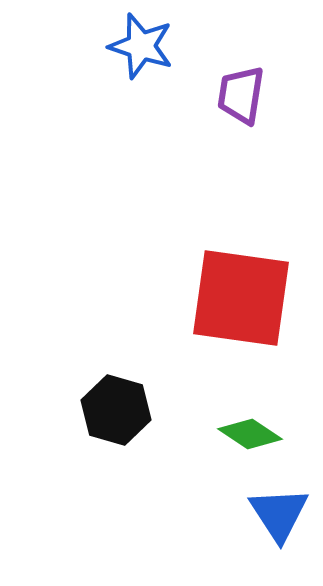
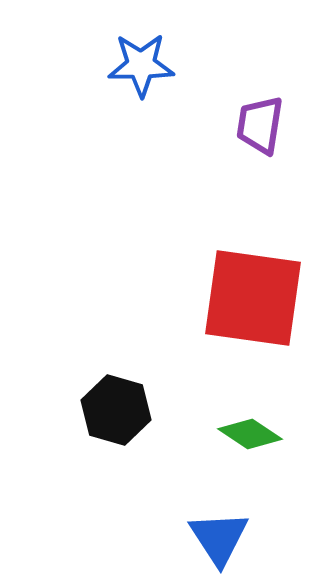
blue star: moved 19 px down; rotated 18 degrees counterclockwise
purple trapezoid: moved 19 px right, 30 px down
red square: moved 12 px right
blue triangle: moved 60 px left, 24 px down
